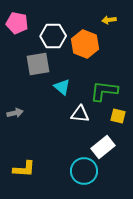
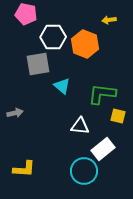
pink pentagon: moved 9 px right, 9 px up
white hexagon: moved 1 px down
cyan triangle: moved 1 px up
green L-shape: moved 2 px left, 3 px down
white triangle: moved 12 px down
white rectangle: moved 2 px down
